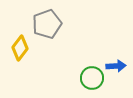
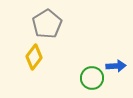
gray pentagon: rotated 12 degrees counterclockwise
yellow diamond: moved 14 px right, 9 px down
